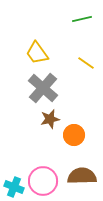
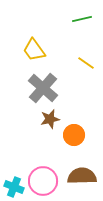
yellow trapezoid: moved 3 px left, 3 px up
